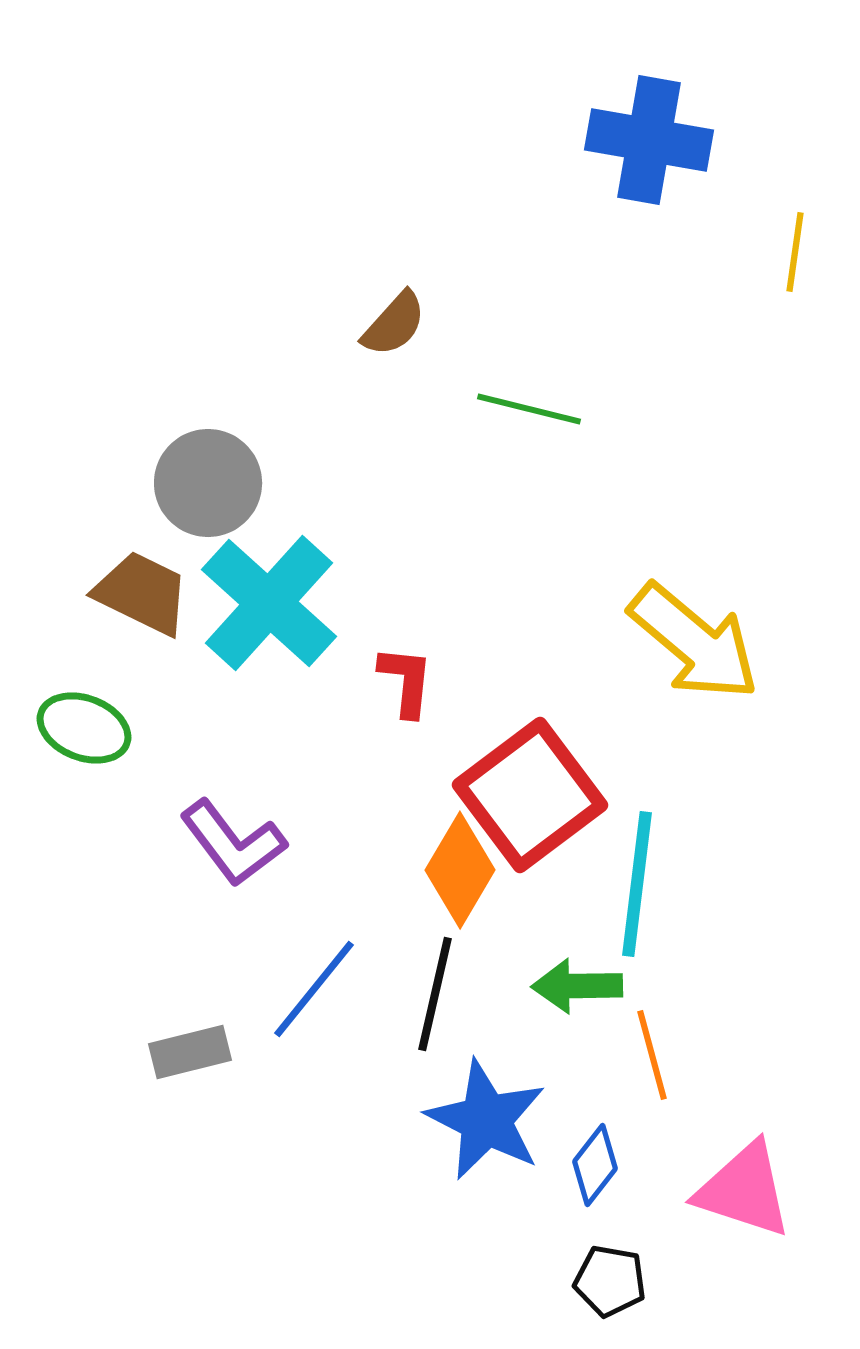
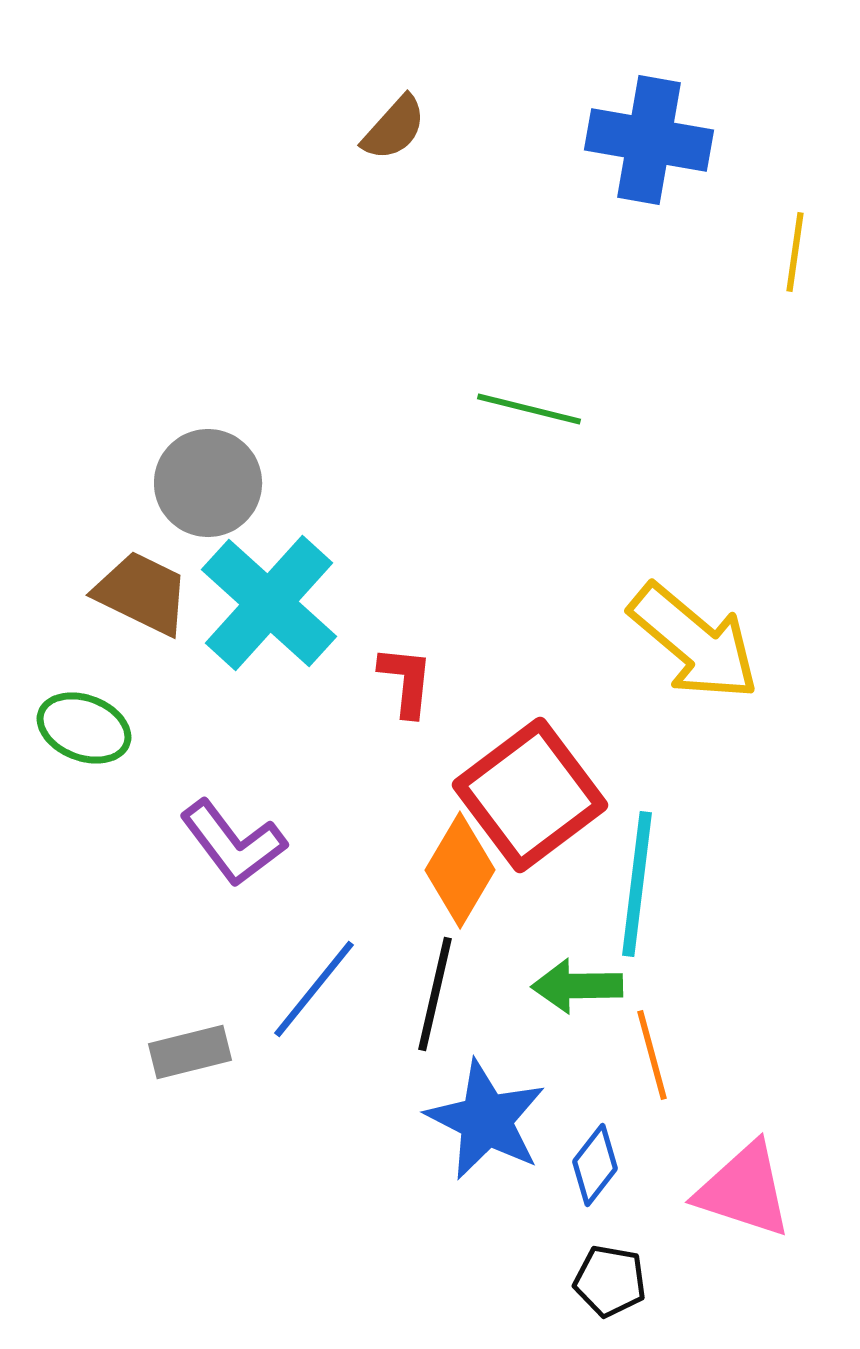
brown semicircle: moved 196 px up
